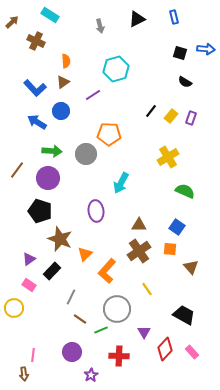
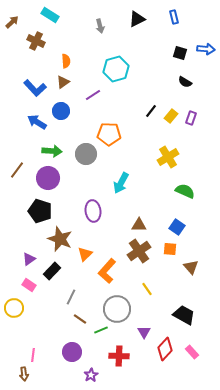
purple ellipse at (96, 211): moved 3 px left
